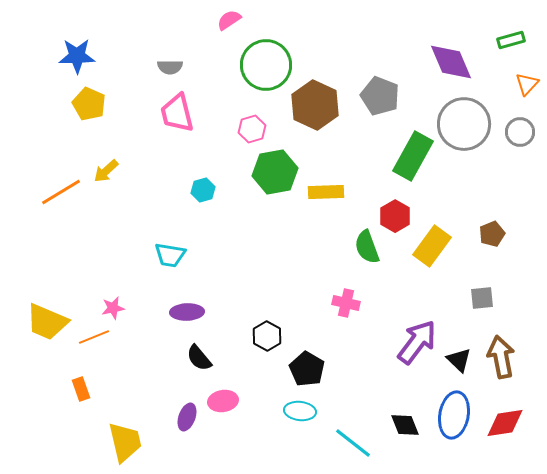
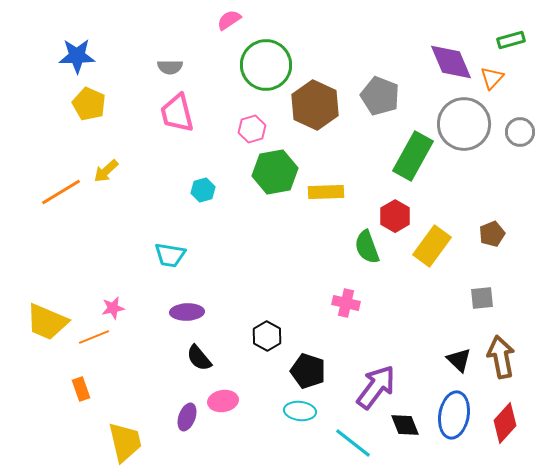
orange triangle at (527, 84): moved 35 px left, 6 px up
purple arrow at (417, 342): moved 41 px left, 45 px down
black pentagon at (307, 369): moved 1 px right, 2 px down; rotated 12 degrees counterclockwise
red diamond at (505, 423): rotated 39 degrees counterclockwise
